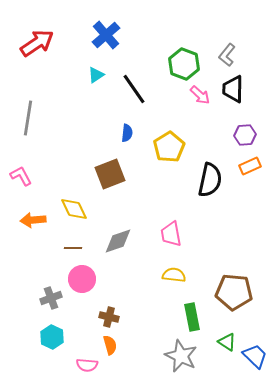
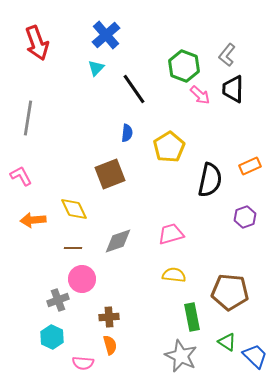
red arrow: rotated 104 degrees clockwise
green hexagon: moved 2 px down
cyan triangle: moved 7 px up; rotated 12 degrees counterclockwise
purple hexagon: moved 82 px down; rotated 15 degrees counterclockwise
pink trapezoid: rotated 84 degrees clockwise
brown pentagon: moved 4 px left
gray cross: moved 7 px right, 2 px down
brown cross: rotated 18 degrees counterclockwise
pink semicircle: moved 4 px left, 2 px up
